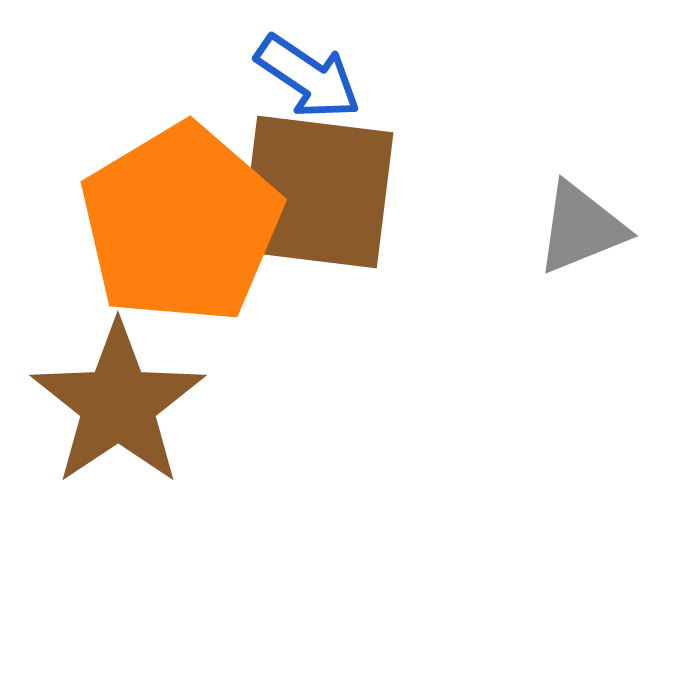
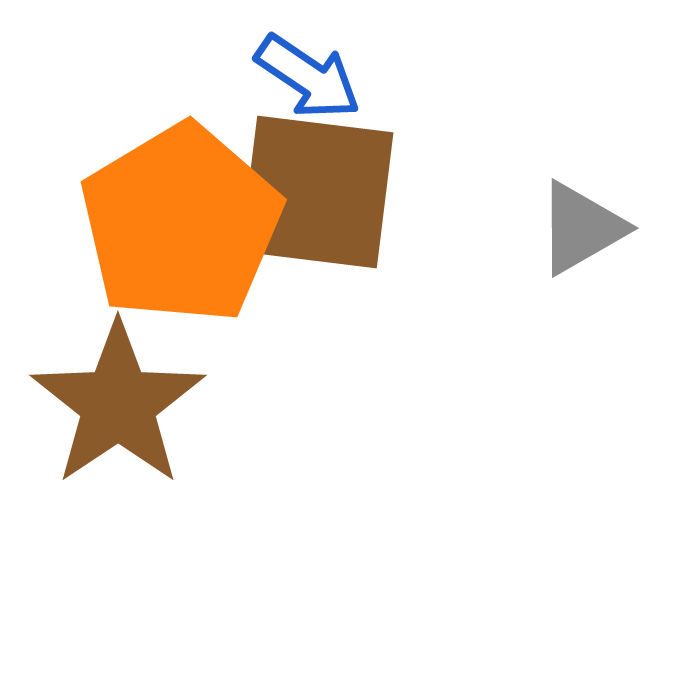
gray triangle: rotated 8 degrees counterclockwise
